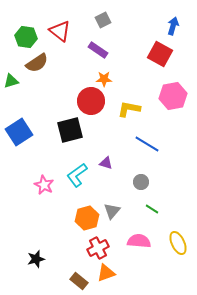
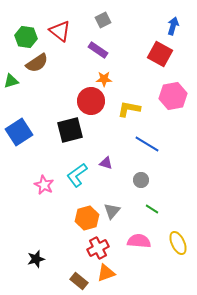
gray circle: moved 2 px up
